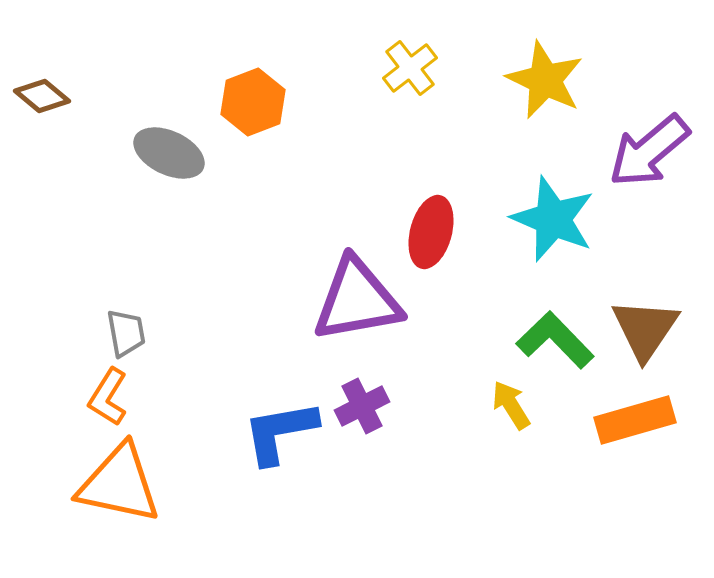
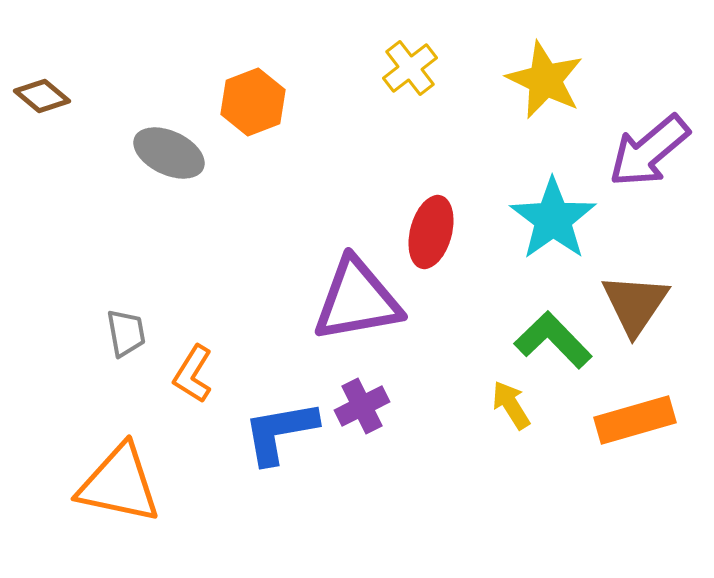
cyan star: rotated 14 degrees clockwise
brown triangle: moved 10 px left, 25 px up
green L-shape: moved 2 px left
orange L-shape: moved 85 px right, 23 px up
